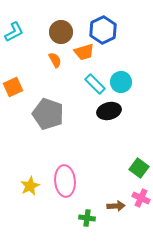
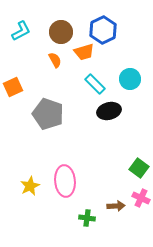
cyan L-shape: moved 7 px right, 1 px up
cyan circle: moved 9 px right, 3 px up
